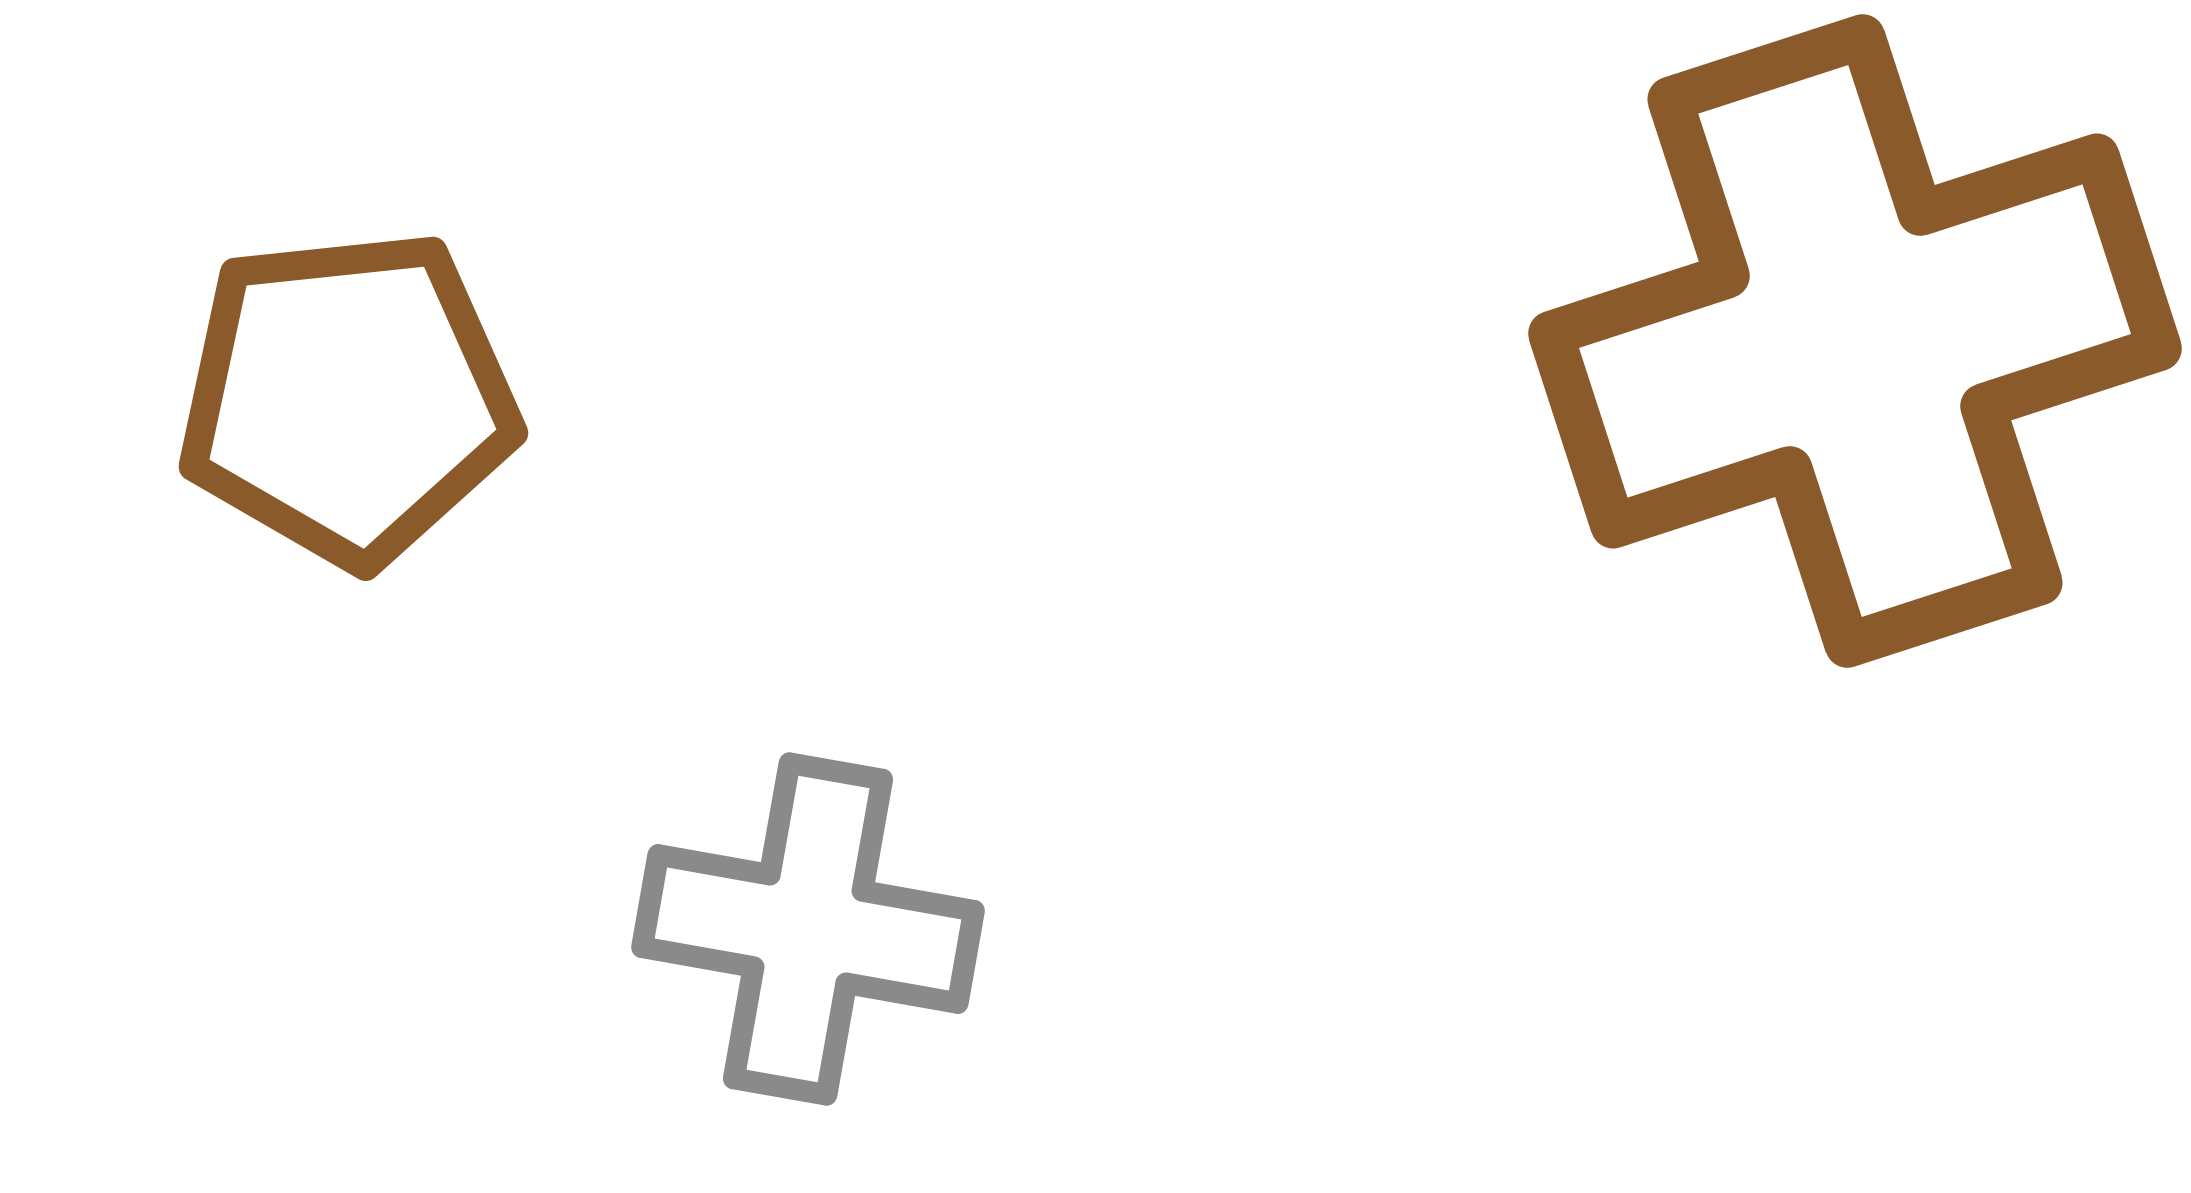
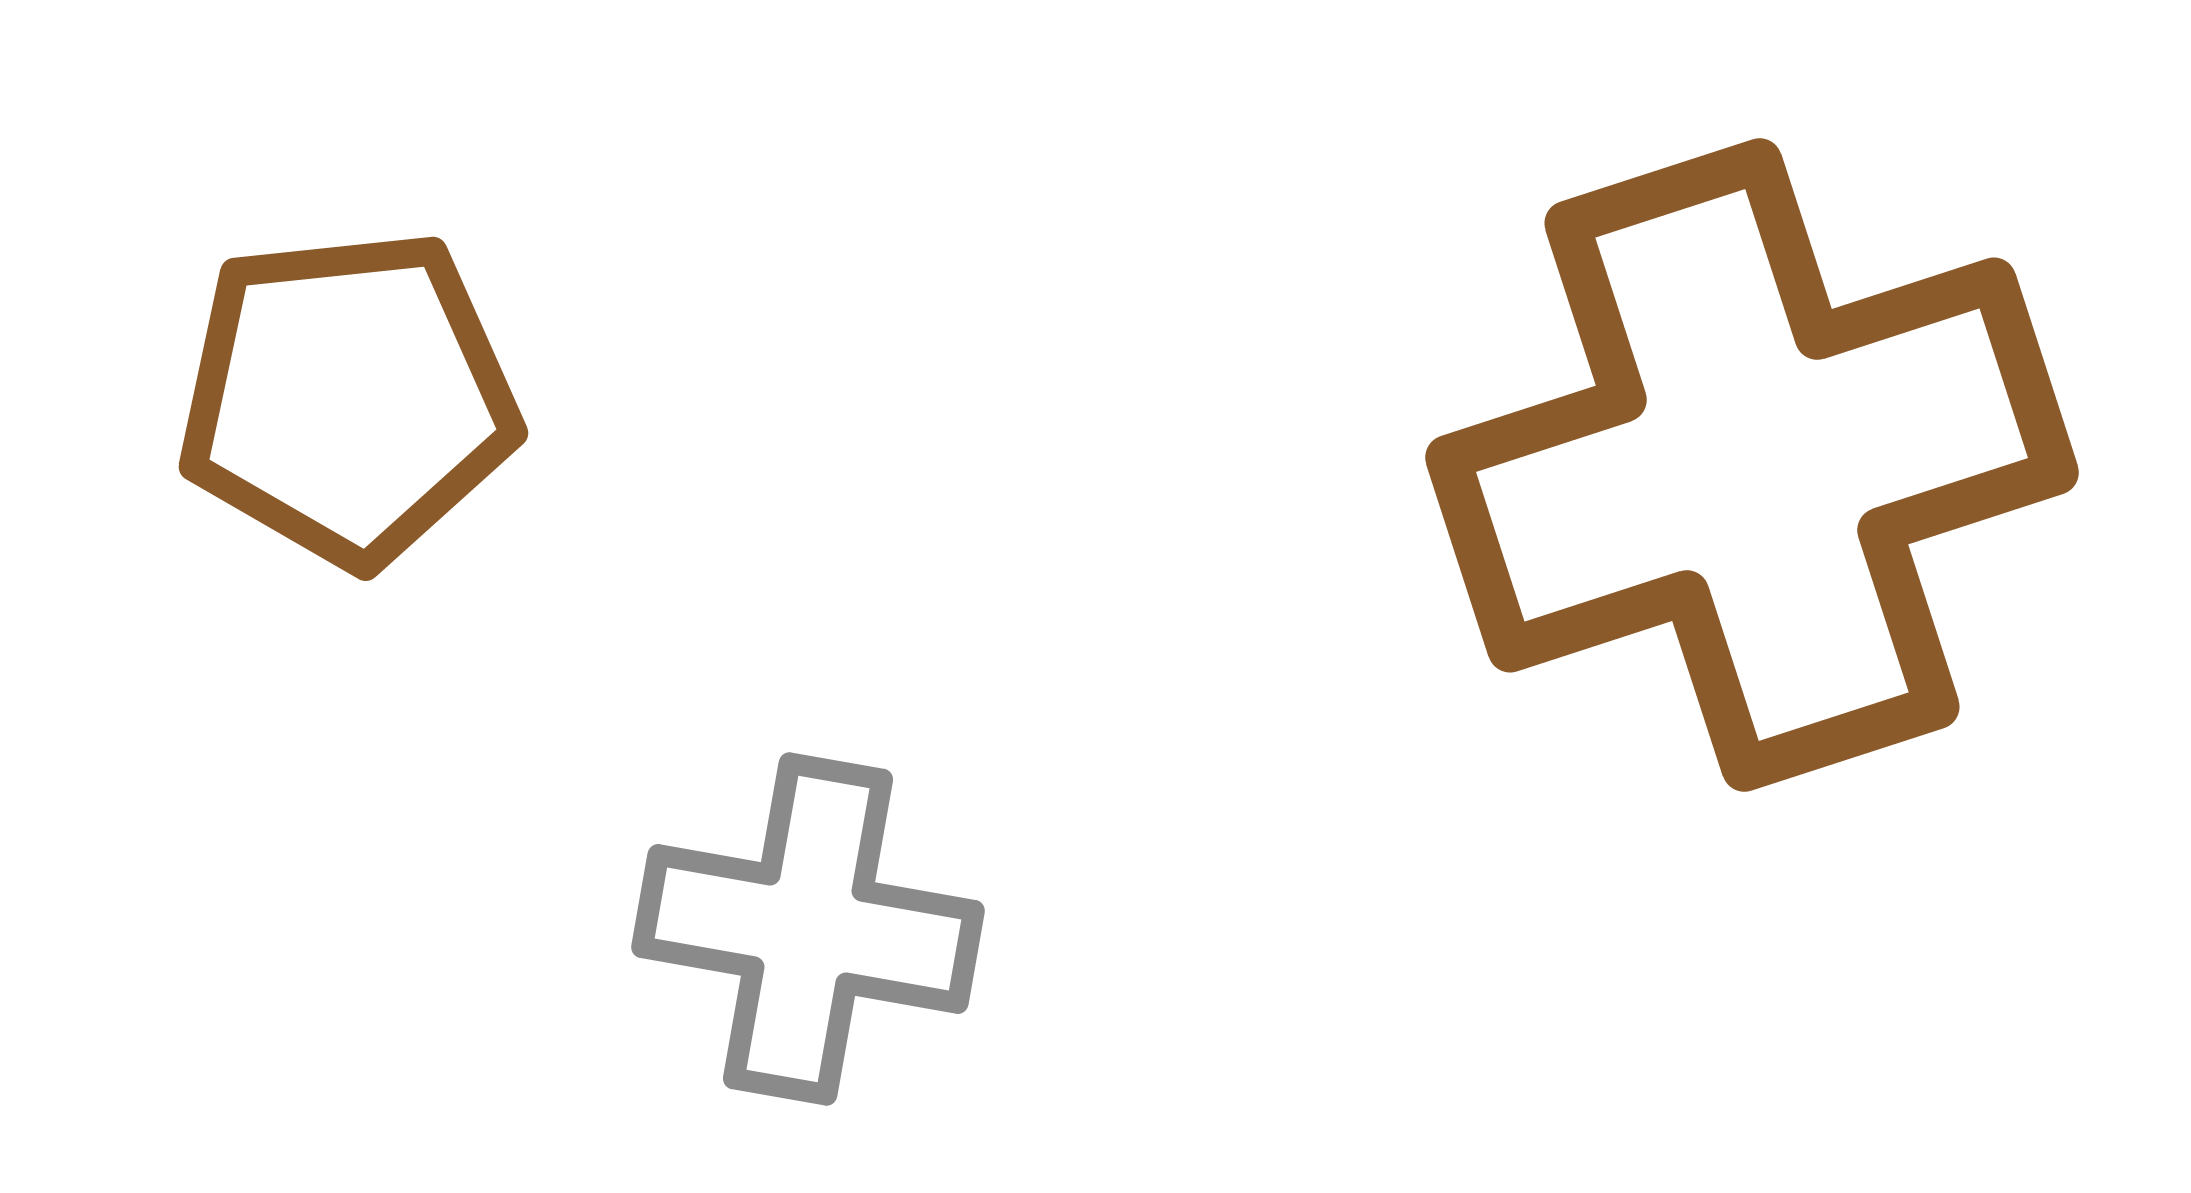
brown cross: moved 103 px left, 124 px down
